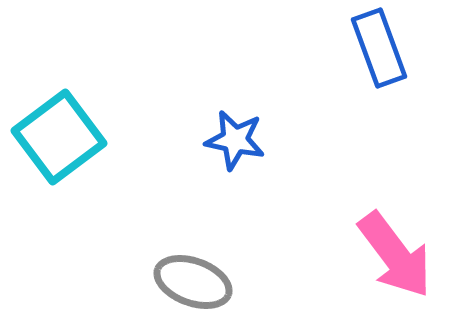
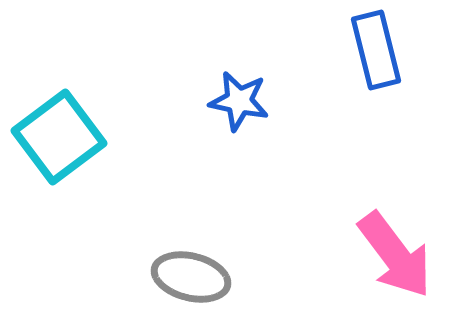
blue rectangle: moved 3 px left, 2 px down; rotated 6 degrees clockwise
blue star: moved 4 px right, 39 px up
gray ellipse: moved 2 px left, 5 px up; rotated 6 degrees counterclockwise
